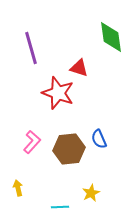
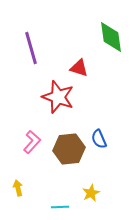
red star: moved 4 px down
